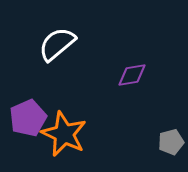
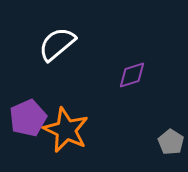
purple diamond: rotated 8 degrees counterclockwise
orange star: moved 2 px right, 4 px up
gray pentagon: rotated 25 degrees counterclockwise
